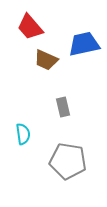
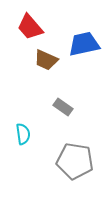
gray rectangle: rotated 42 degrees counterclockwise
gray pentagon: moved 7 px right
